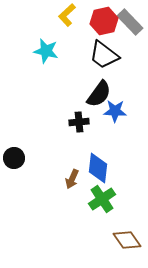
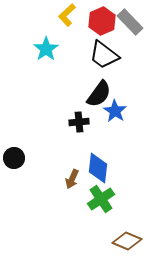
red hexagon: moved 2 px left; rotated 12 degrees counterclockwise
cyan star: moved 2 px up; rotated 25 degrees clockwise
blue star: rotated 30 degrees clockwise
green cross: moved 1 px left
brown diamond: moved 1 px down; rotated 32 degrees counterclockwise
